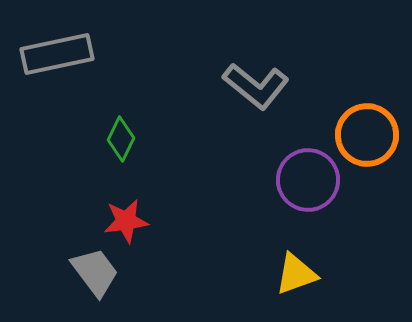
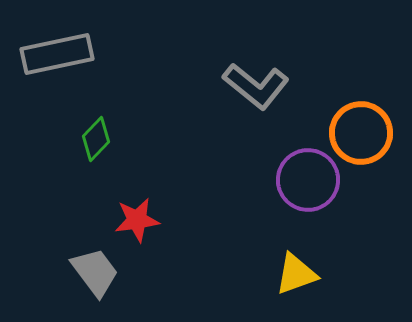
orange circle: moved 6 px left, 2 px up
green diamond: moved 25 px left; rotated 18 degrees clockwise
red star: moved 11 px right, 1 px up
